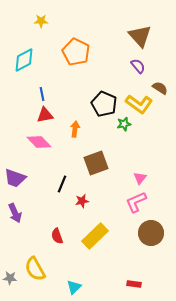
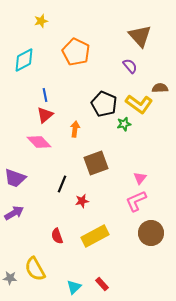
yellow star: rotated 16 degrees counterclockwise
purple semicircle: moved 8 px left
brown semicircle: rotated 35 degrees counterclockwise
blue line: moved 3 px right, 1 px down
red triangle: rotated 30 degrees counterclockwise
pink L-shape: moved 1 px up
purple arrow: moved 1 px left; rotated 96 degrees counterclockwise
yellow rectangle: rotated 16 degrees clockwise
red rectangle: moved 32 px left; rotated 40 degrees clockwise
